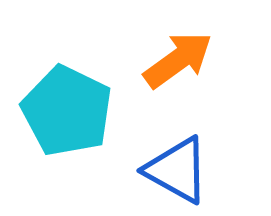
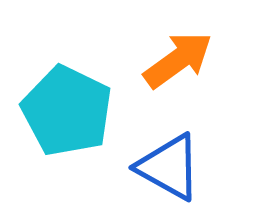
blue triangle: moved 8 px left, 3 px up
